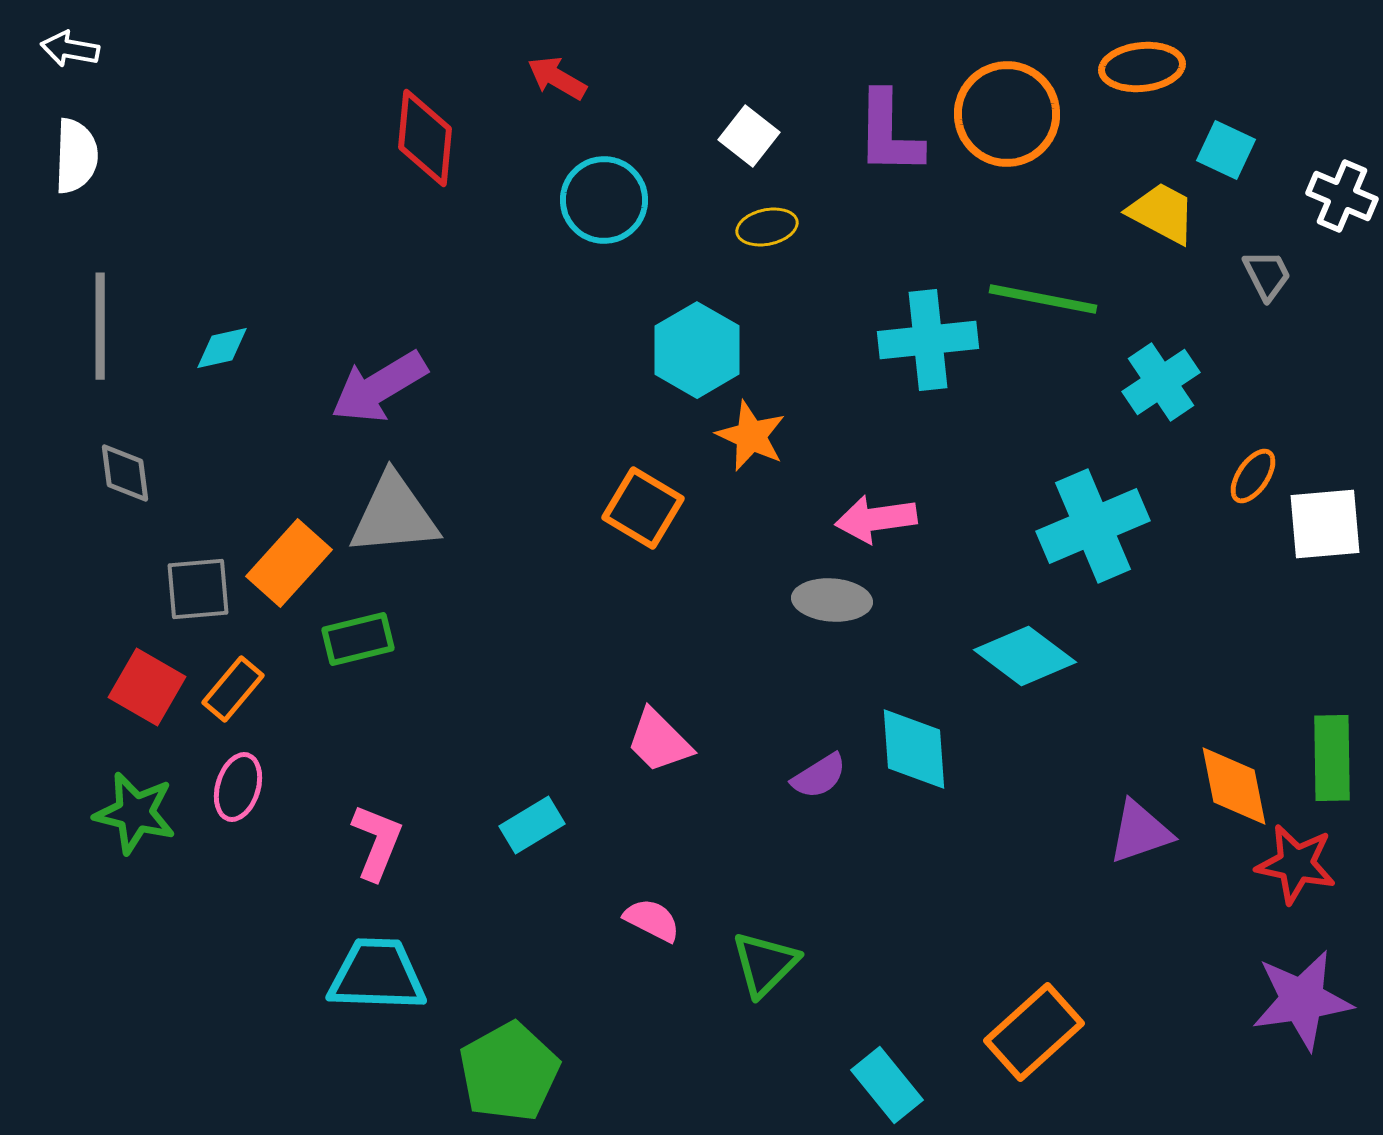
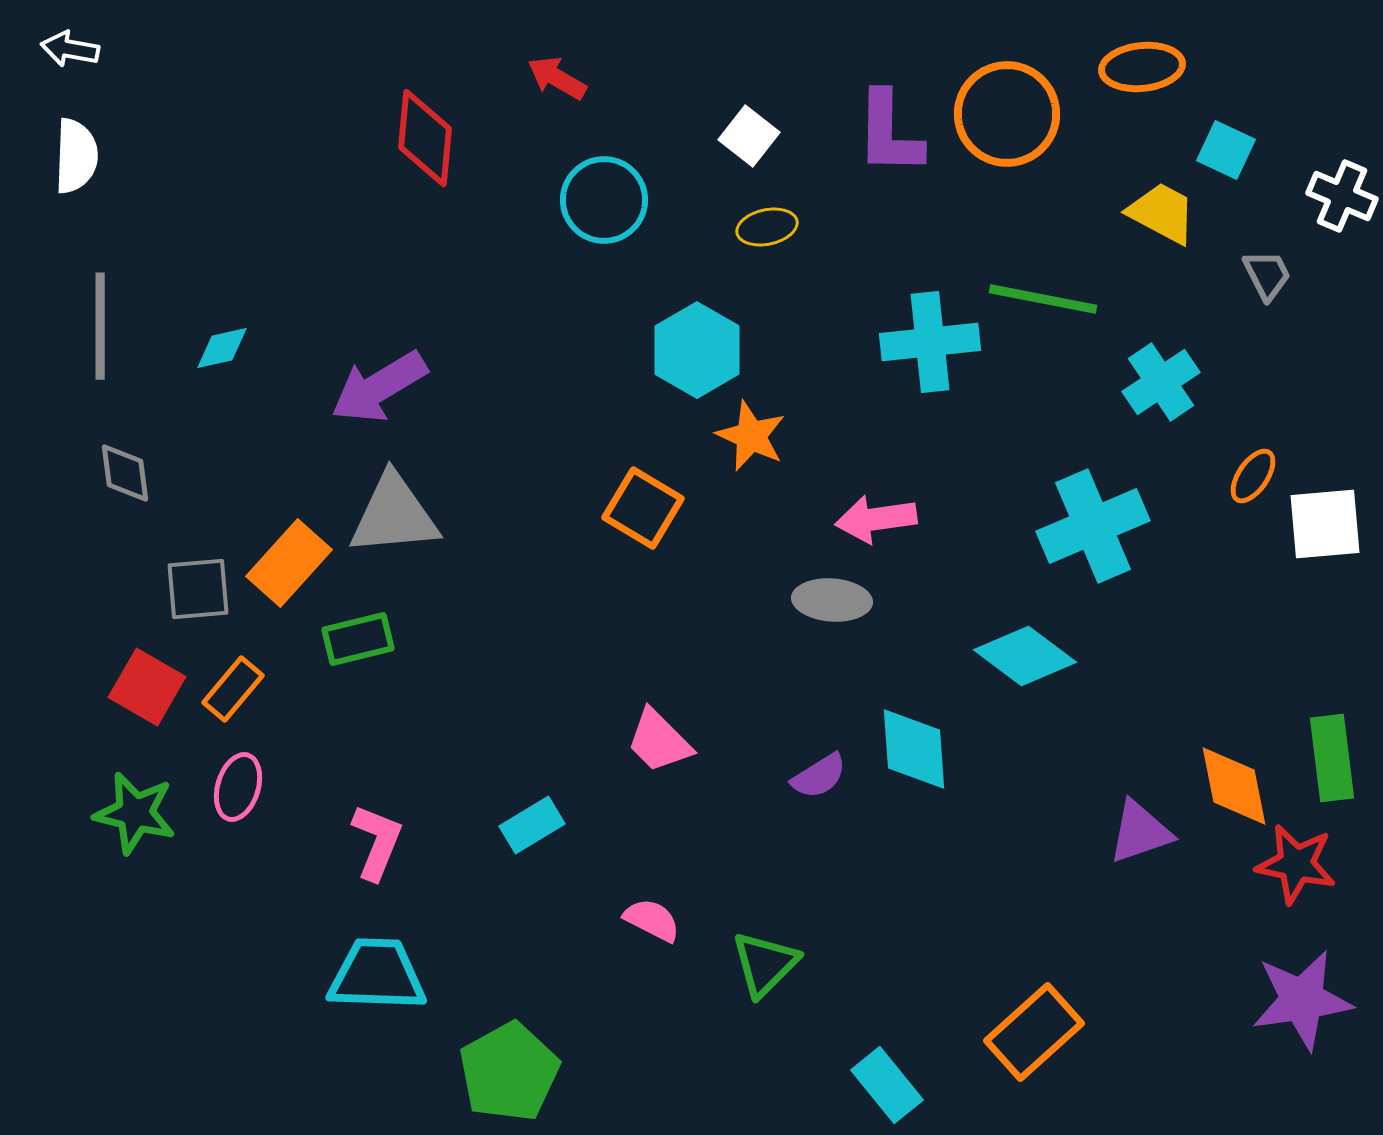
cyan cross at (928, 340): moved 2 px right, 2 px down
green rectangle at (1332, 758): rotated 6 degrees counterclockwise
